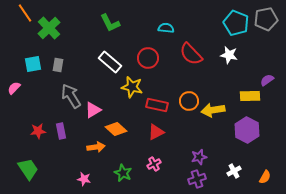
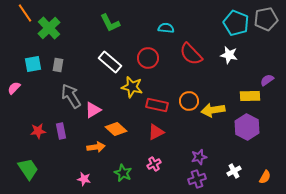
purple hexagon: moved 3 px up
